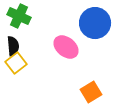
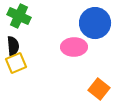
pink ellipse: moved 8 px right; rotated 40 degrees counterclockwise
yellow square: rotated 15 degrees clockwise
orange square: moved 8 px right, 3 px up; rotated 20 degrees counterclockwise
